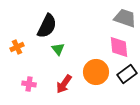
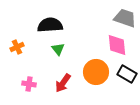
black semicircle: moved 3 px right, 1 px up; rotated 120 degrees counterclockwise
pink diamond: moved 2 px left, 2 px up
black rectangle: rotated 66 degrees clockwise
red arrow: moved 1 px left, 1 px up
